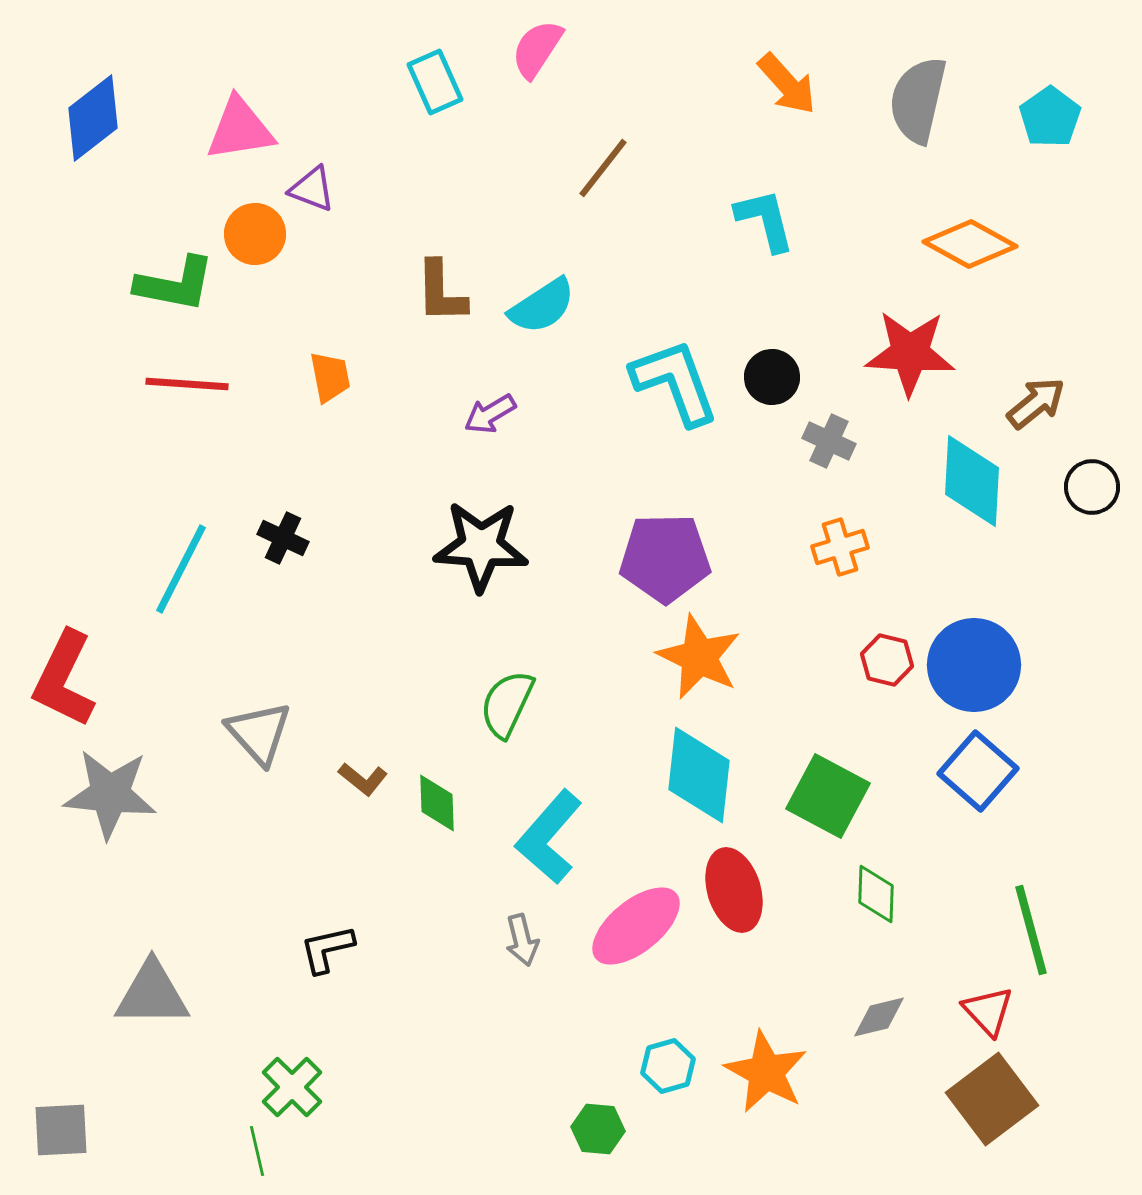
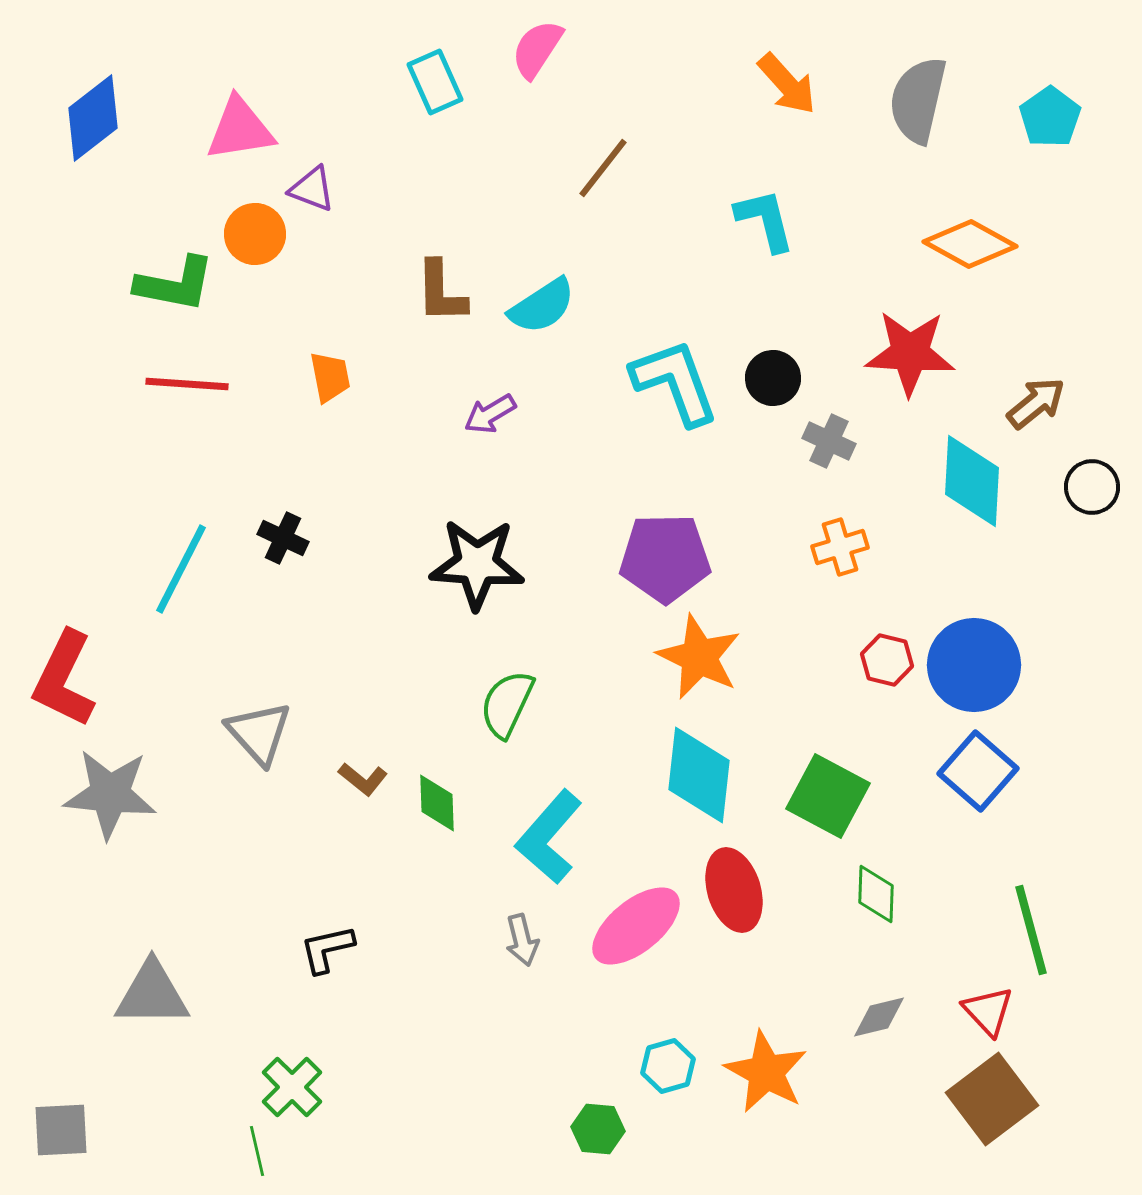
black circle at (772, 377): moved 1 px right, 1 px down
black star at (481, 546): moved 4 px left, 18 px down
